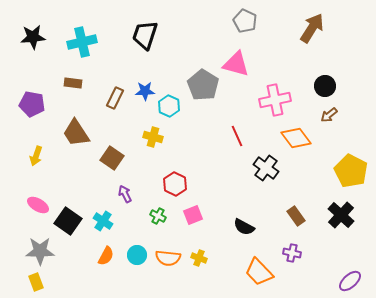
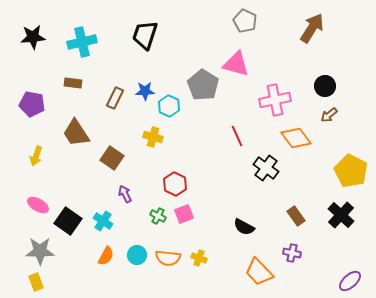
pink square at (193, 215): moved 9 px left, 1 px up
